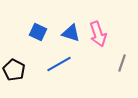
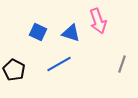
pink arrow: moved 13 px up
gray line: moved 1 px down
